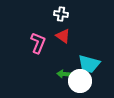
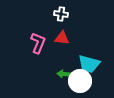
red triangle: moved 1 px left, 2 px down; rotated 28 degrees counterclockwise
